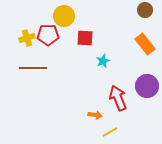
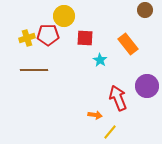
orange rectangle: moved 17 px left
cyan star: moved 3 px left, 1 px up; rotated 16 degrees counterclockwise
brown line: moved 1 px right, 2 px down
yellow line: rotated 21 degrees counterclockwise
